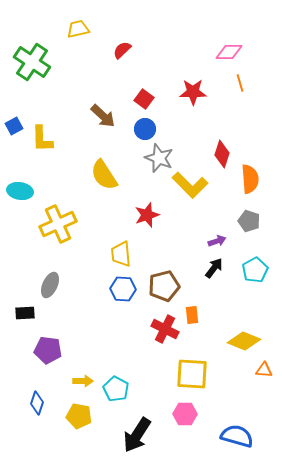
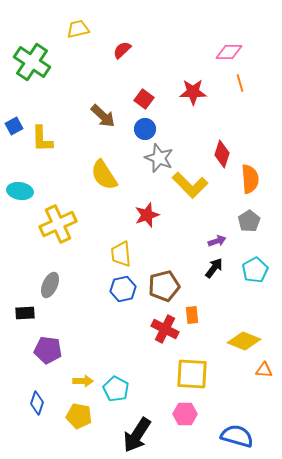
gray pentagon at (249, 221): rotated 20 degrees clockwise
blue hexagon at (123, 289): rotated 15 degrees counterclockwise
